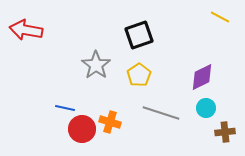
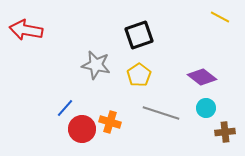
gray star: rotated 24 degrees counterclockwise
purple diamond: rotated 64 degrees clockwise
blue line: rotated 60 degrees counterclockwise
